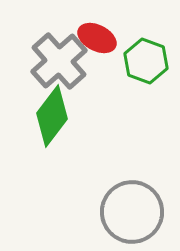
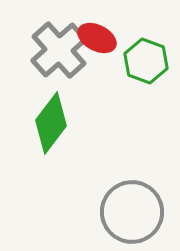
gray cross: moved 11 px up
green diamond: moved 1 px left, 7 px down
